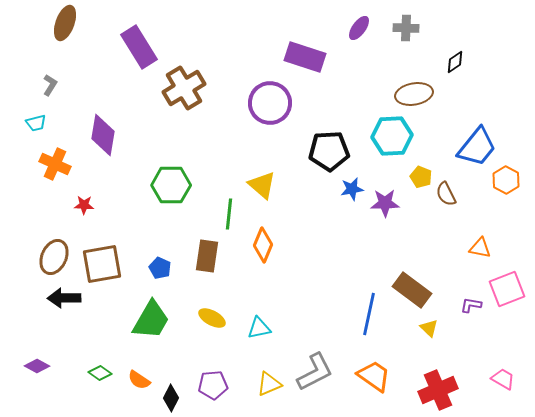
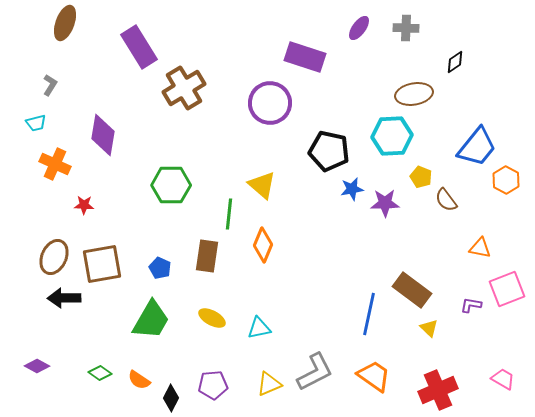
black pentagon at (329, 151): rotated 15 degrees clockwise
brown semicircle at (446, 194): moved 6 px down; rotated 10 degrees counterclockwise
